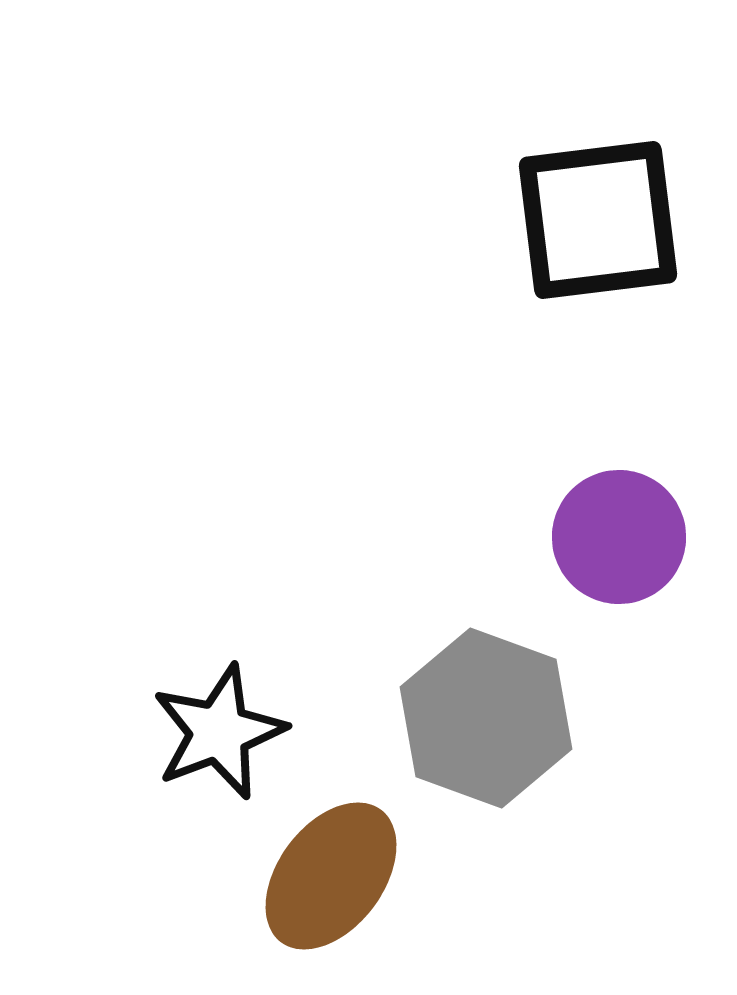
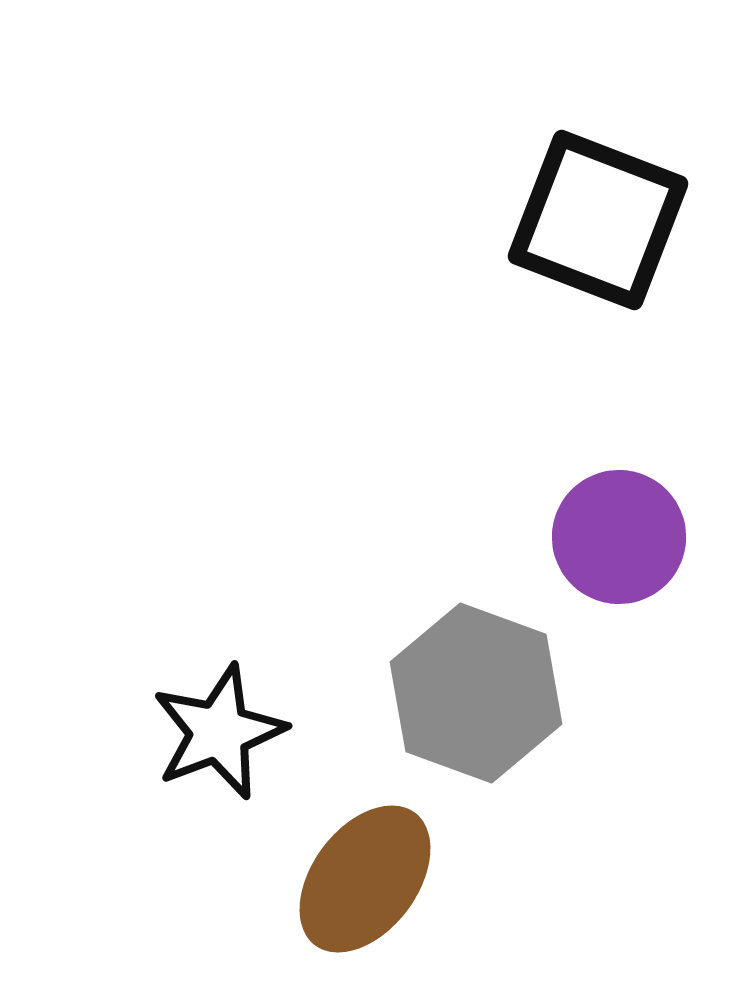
black square: rotated 28 degrees clockwise
gray hexagon: moved 10 px left, 25 px up
brown ellipse: moved 34 px right, 3 px down
